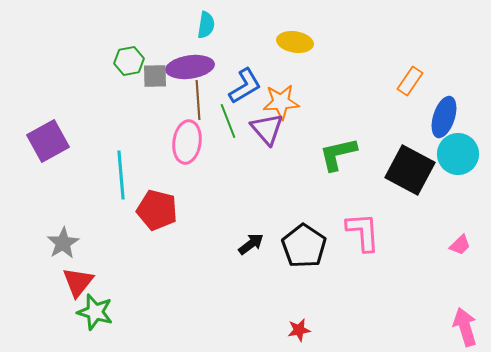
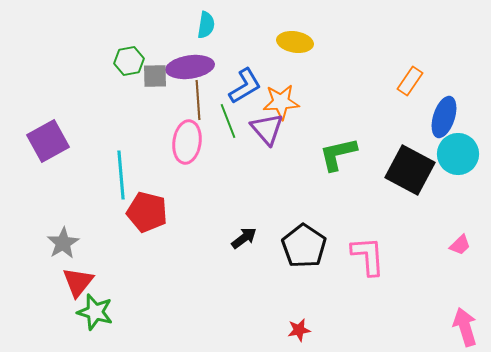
red pentagon: moved 10 px left, 2 px down
pink L-shape: moved 5 px right, 24 px down
black arrow: moved 7 px left, 6 px up
